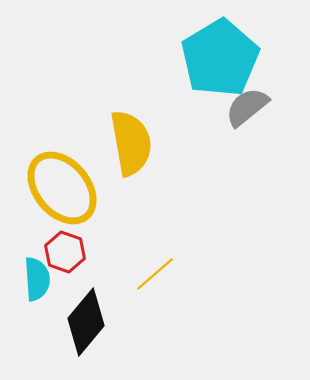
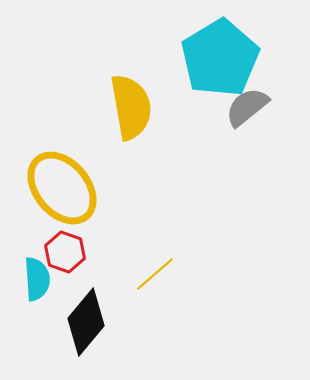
yellow semicircle: moved 36 px up
